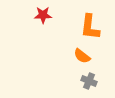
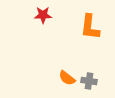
orange semicircle: moved 15 px left, 22 px down
gray cross: rotated 14 degrees counterclockwise
